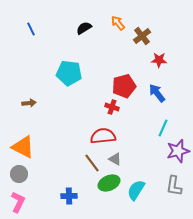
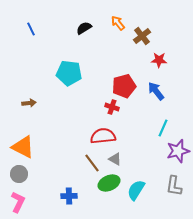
blue arrow: moved 1 px left, 2 px up
